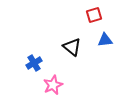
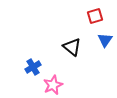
red square: moved 1 px right, 1 px down
blue triangle: rotated 49 degrees counterclockwise
blue cross: moved 1 px left, 4 px down
